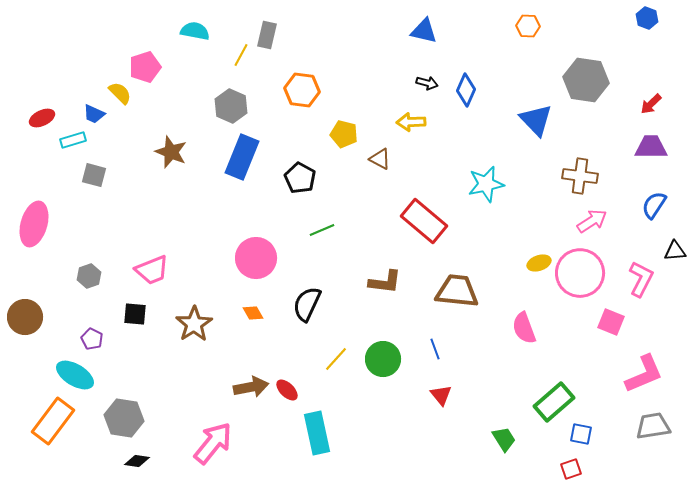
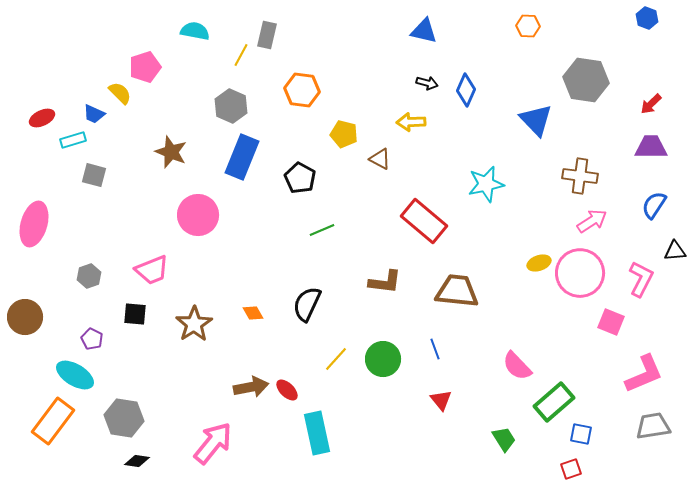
pink circle at (256, 258): moved 58 px left, 43 px up
pink semicircle at (524, 328): moved 7 px left, 38 px down; rotated 24 degrees counterclockwise
red triangle at (441, 395): moved 5 px down
